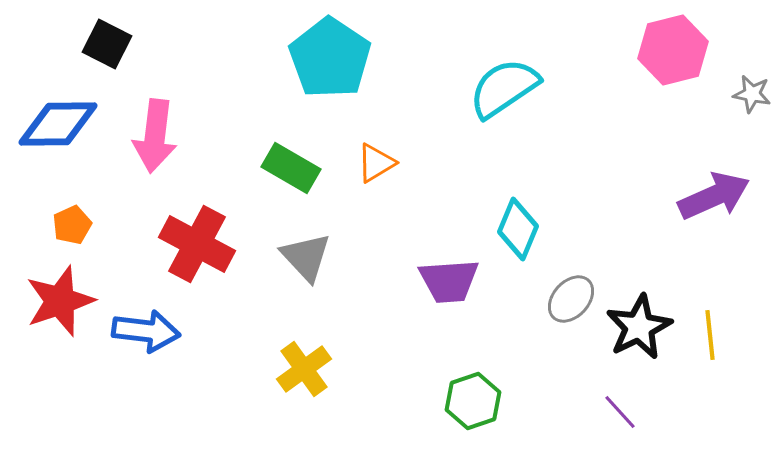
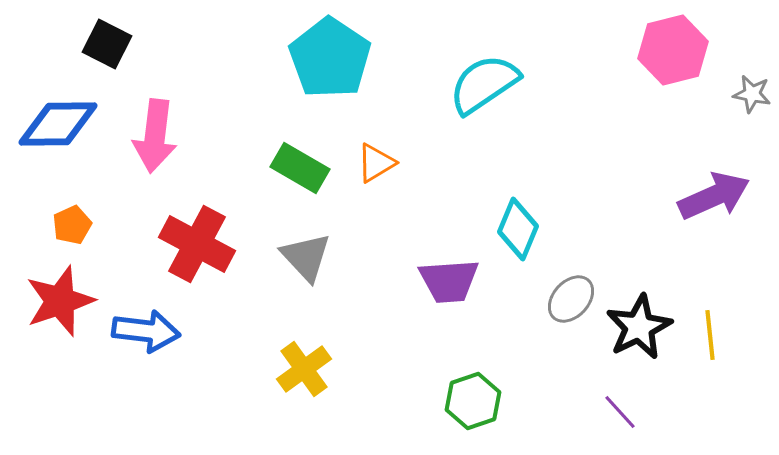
cyan semicircle: moved 20 px left, 4 px up
green rectangle: moved 9 px right
